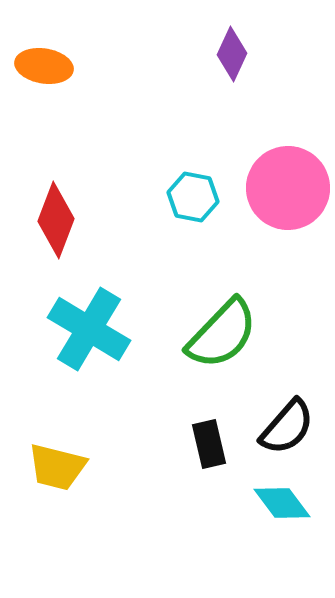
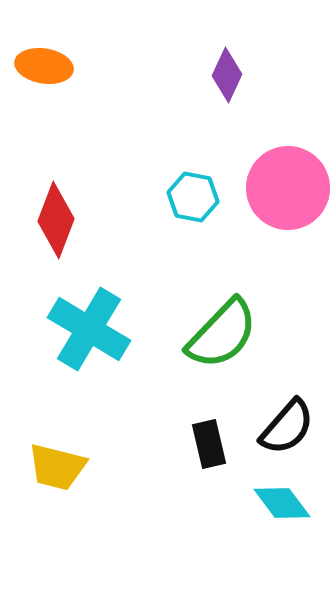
purple diamond: moved 5 px left, 21 px down
